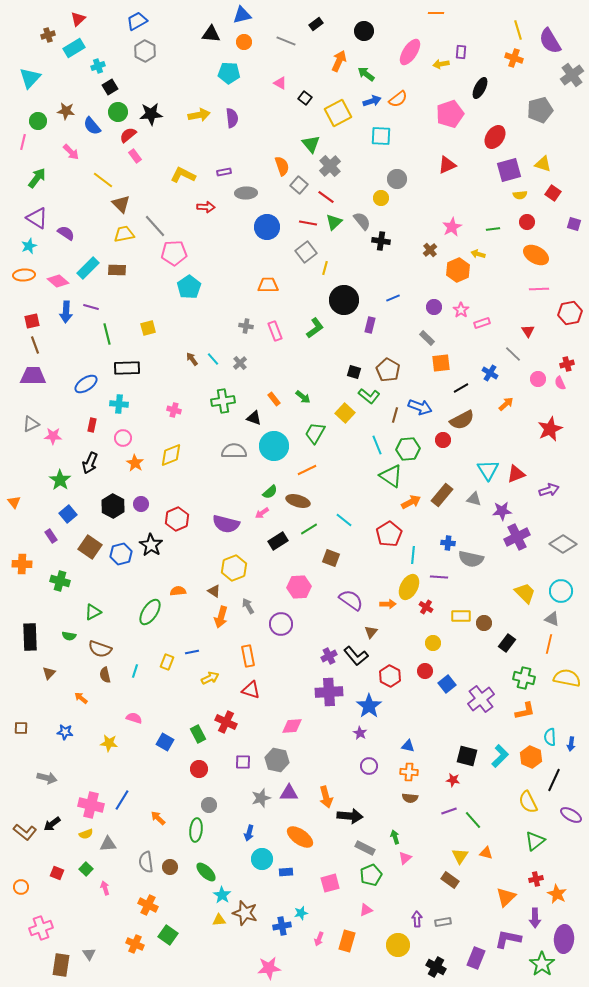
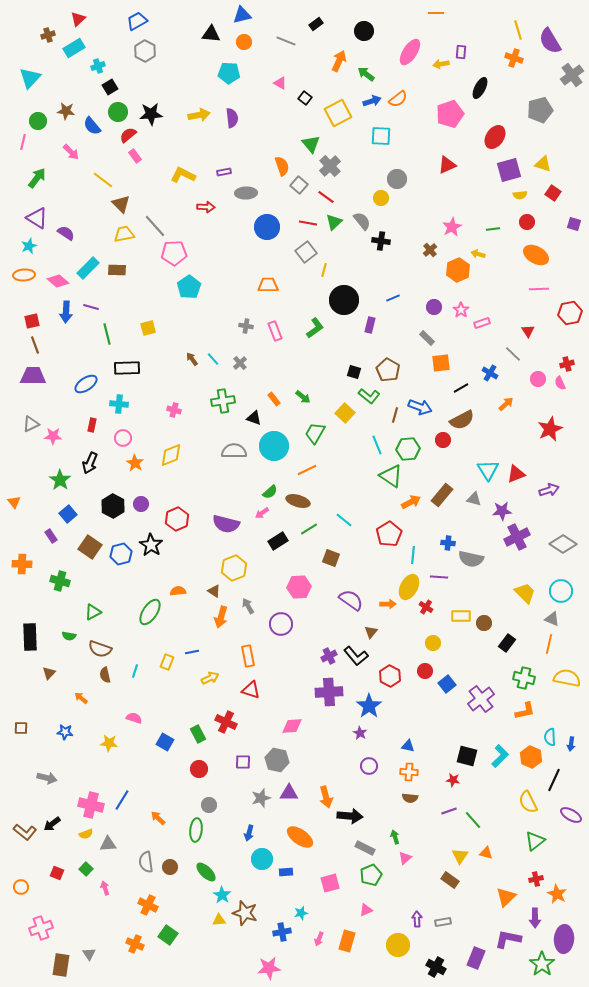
yellow line at (325, 268): moved 1 px left, 2 px down
blue cross at (282, 926): moved 6 px down
